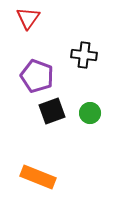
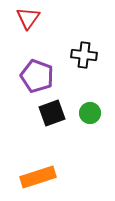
black square: moved 2 px down
orange rectangle: rotated 40 degrees counterclockwise
